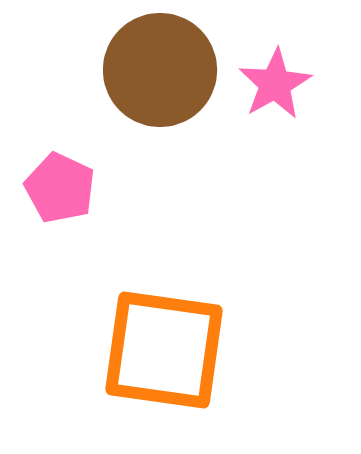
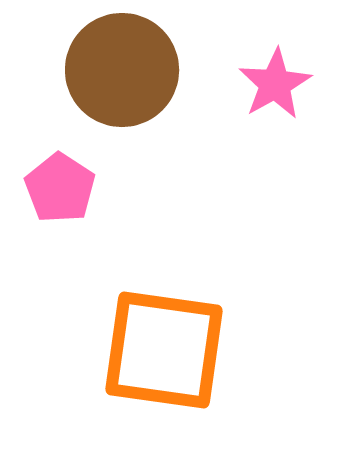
brown circle: moved 38 px left
pink pentagon: rotated 8 degrees clockwise
